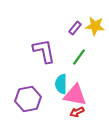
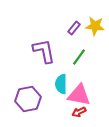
purple rectangle: moved 1 px left
pink triangle: moved 4 px right
red arrow: moved 2 px right
